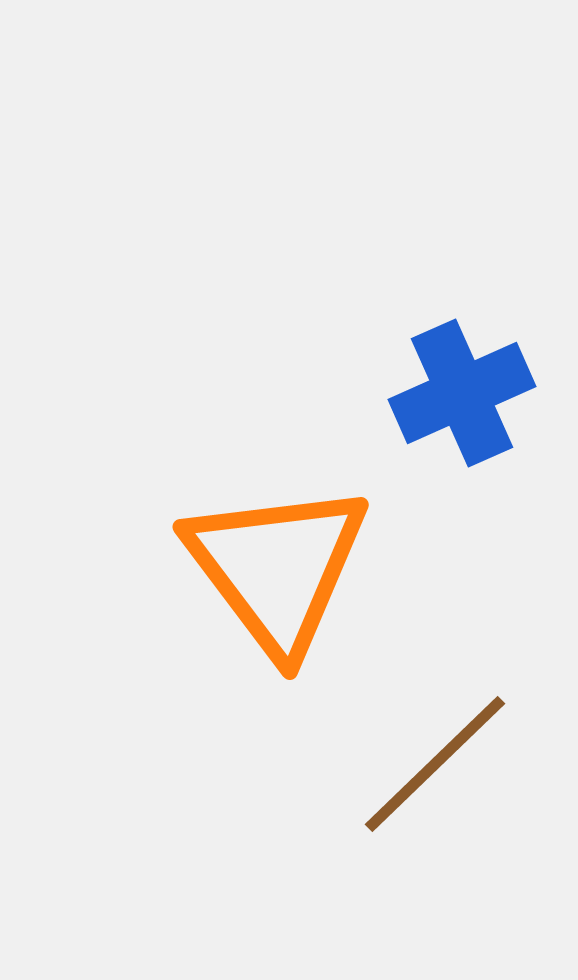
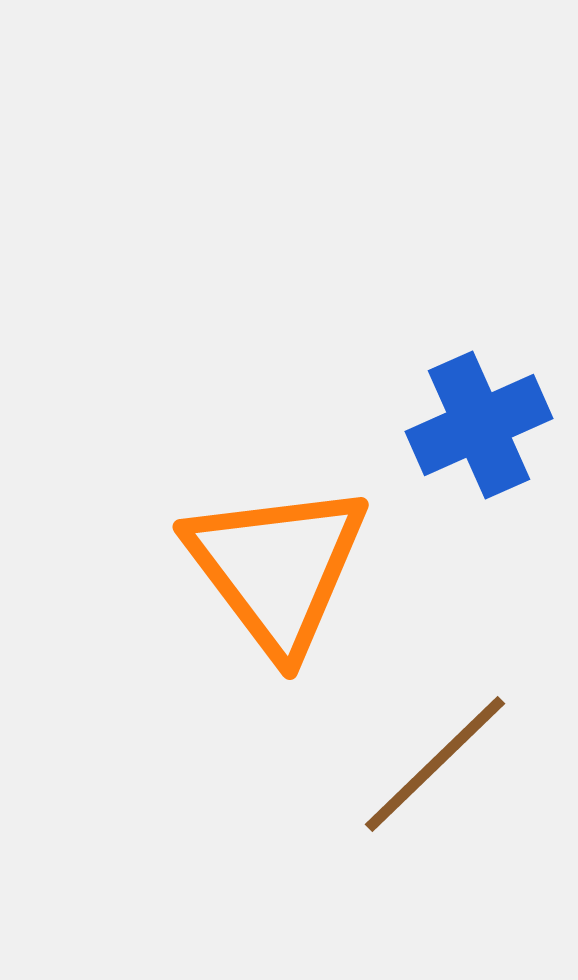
blue cross: moved 17 px right, 32 px down
